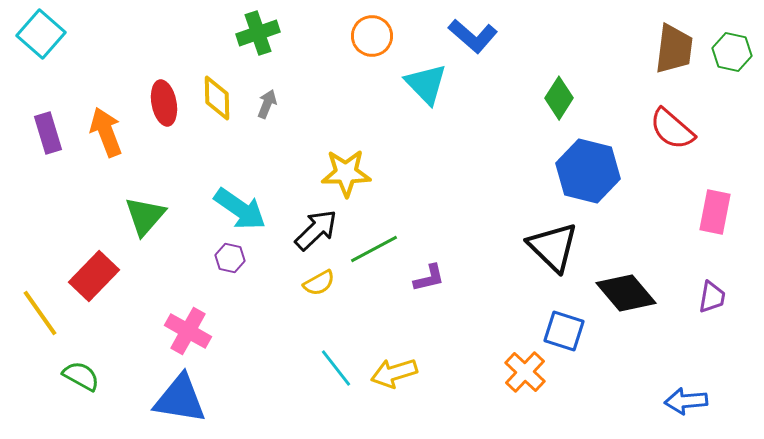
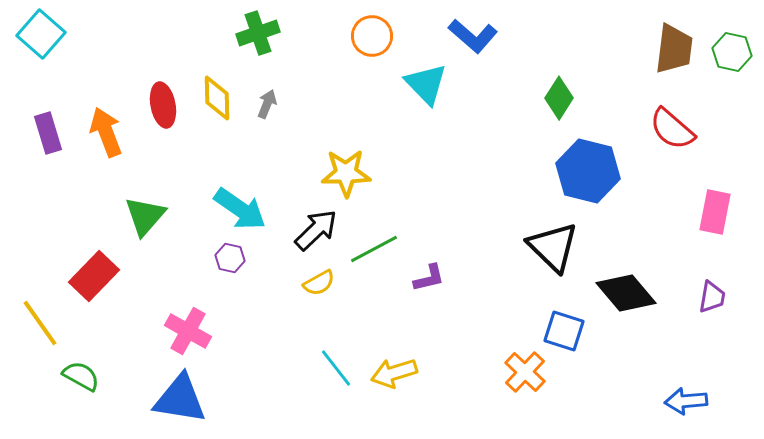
red ellipse: moved 1 px left, 2 px down
yellow line: moved 10 px down
